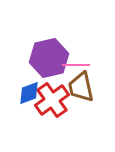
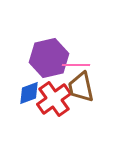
red cross: moved 2 px right, 1 px up
